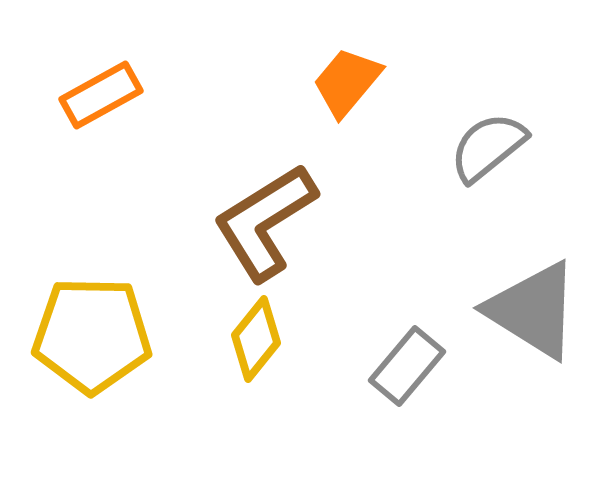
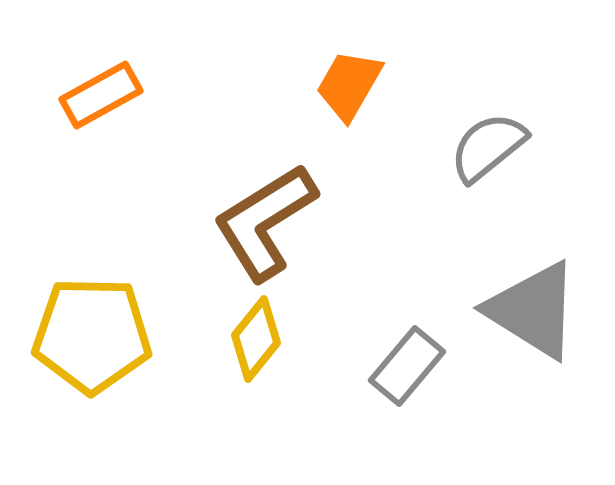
orange trapezoid: moved 2 px right, 3 px down; rotated 10 degrees counterclockwise
